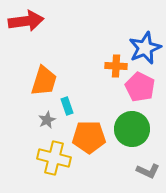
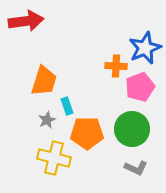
pink pentagon: rotated 24 degrees clockwise
orange pentagon: moved 2 px left, 4 px up
gray L-shape: moved 12 px left, 3 px up
